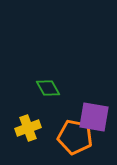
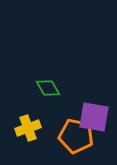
orange pentagon: moved 1 px right, 1 px up
